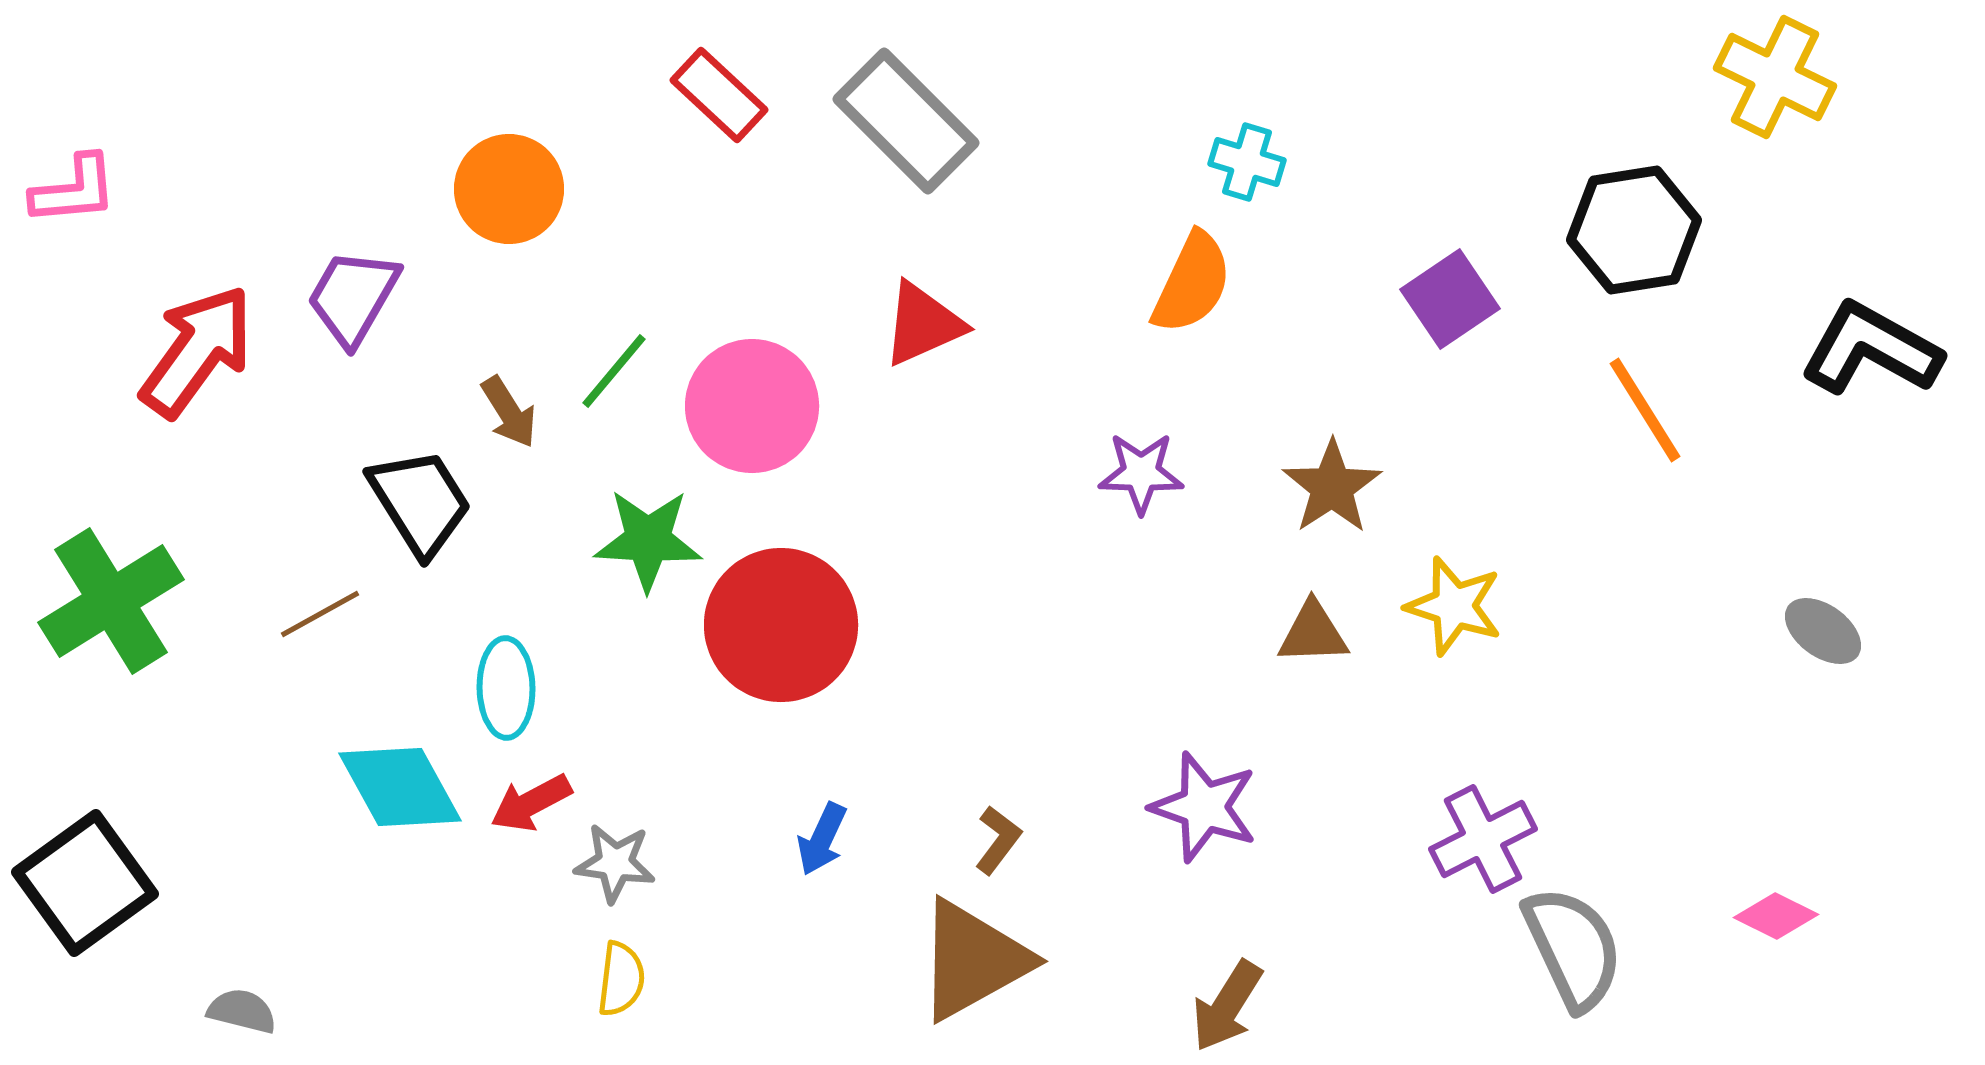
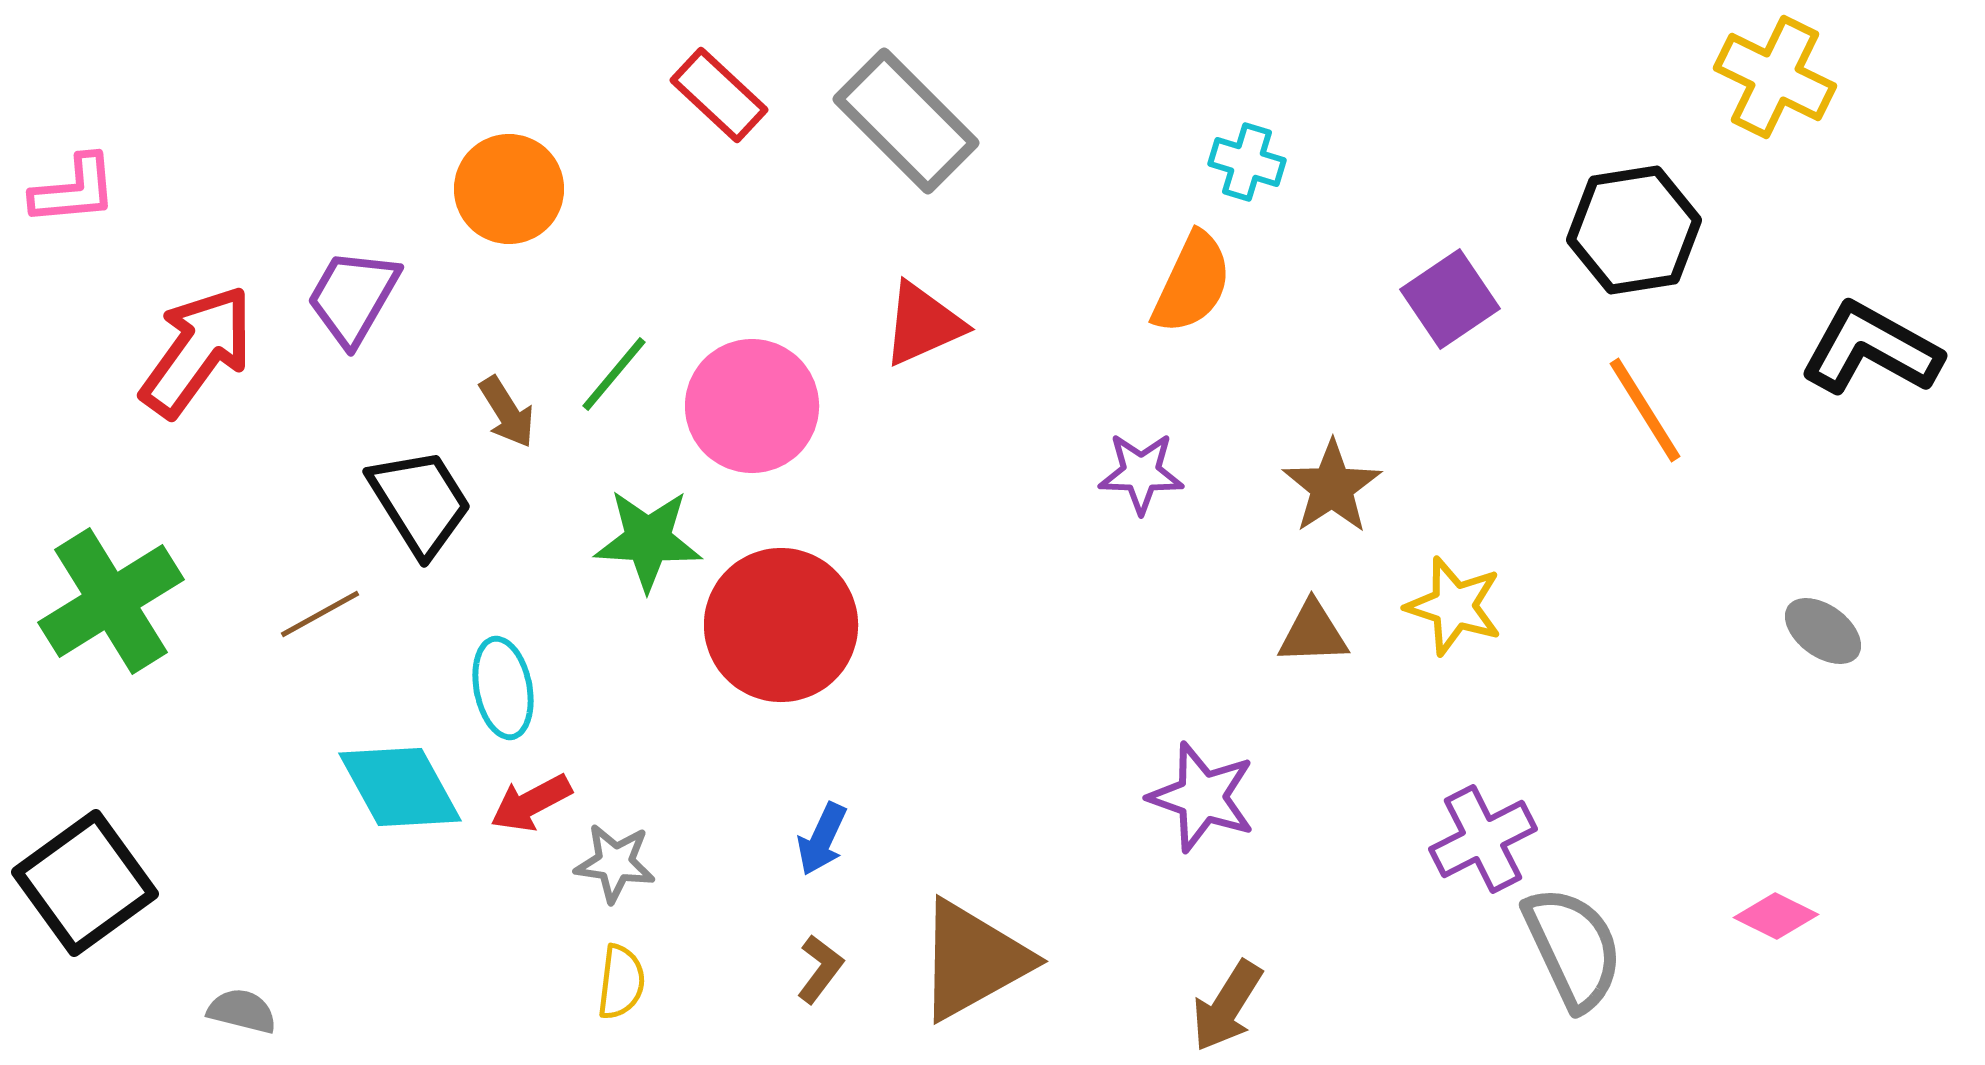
green line at (614, 371): moved 3 px down
brown arrow at (509, 412): moved 2 px left
cyan ellipse at (506, 688): moved 3 px left; rotated 10 degrees counterclockwise
purple star at (1204, 807): moved 2 px left, 10 px up
brown L-shape at (998, 840): moved 178 px left, 129 px down
yellow semicircle at (621, 979): moved 3 px down
